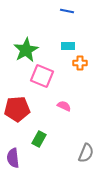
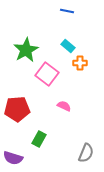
cyan rectangle: rotated 40 degrees clockwise
pink square: moved 5 px right, 2 px up; rotated 15 degrees clockwise
purple semicircle: rotated 66 degrees counterclockwise
